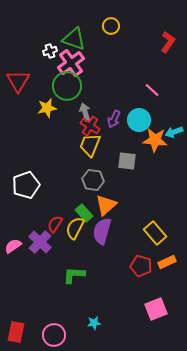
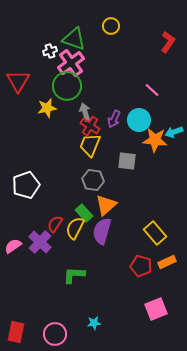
pink circle: moved 1 px right, 1 px up
